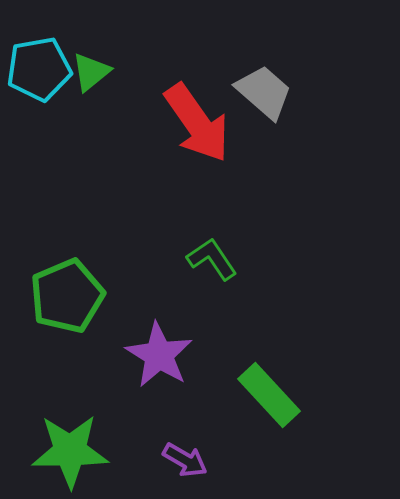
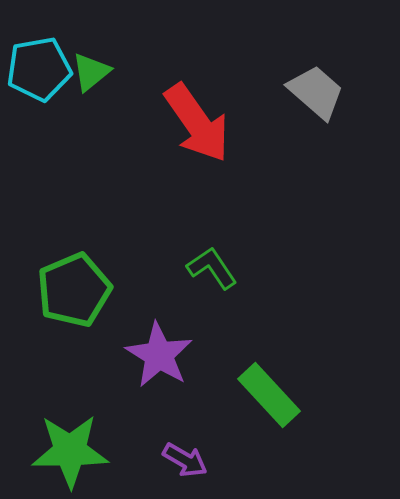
gray trapezoid: moved 52 px right
green L-shape: moved 9 px down
green pentagon: moved 7 px right, 6 px up
